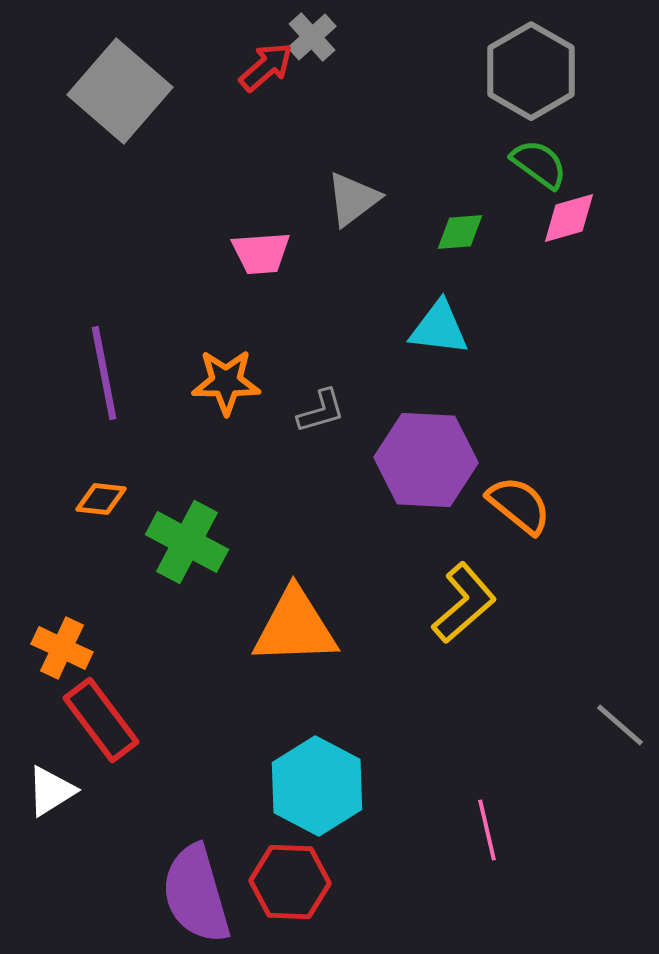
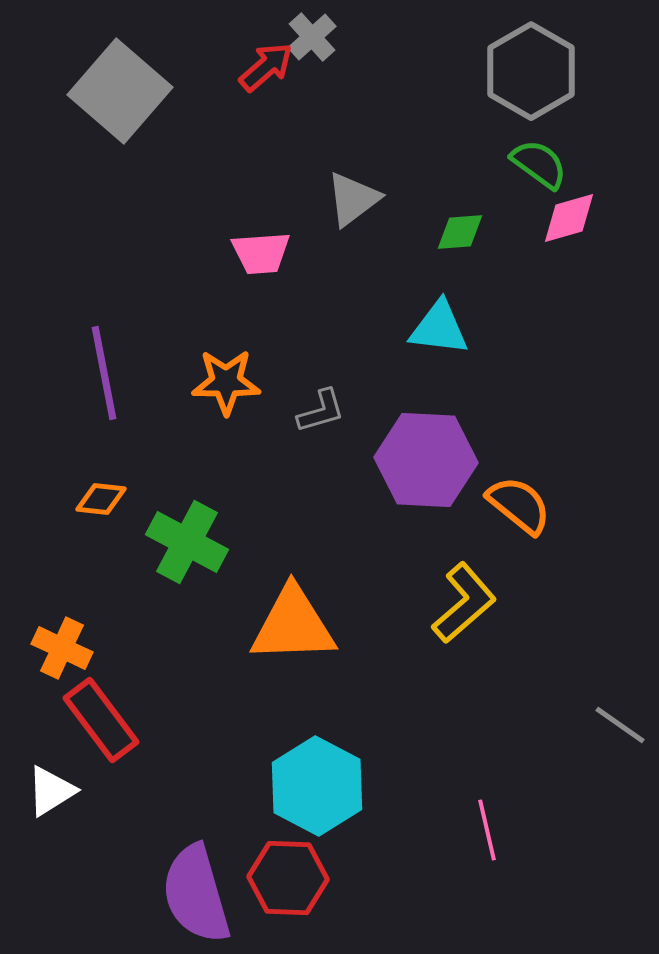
orange triangle: moved 2 px left, 2 px up
gray line: rotated 6 degrees counterclockwise
red hexagon: moved 2 px left, 4 px up
